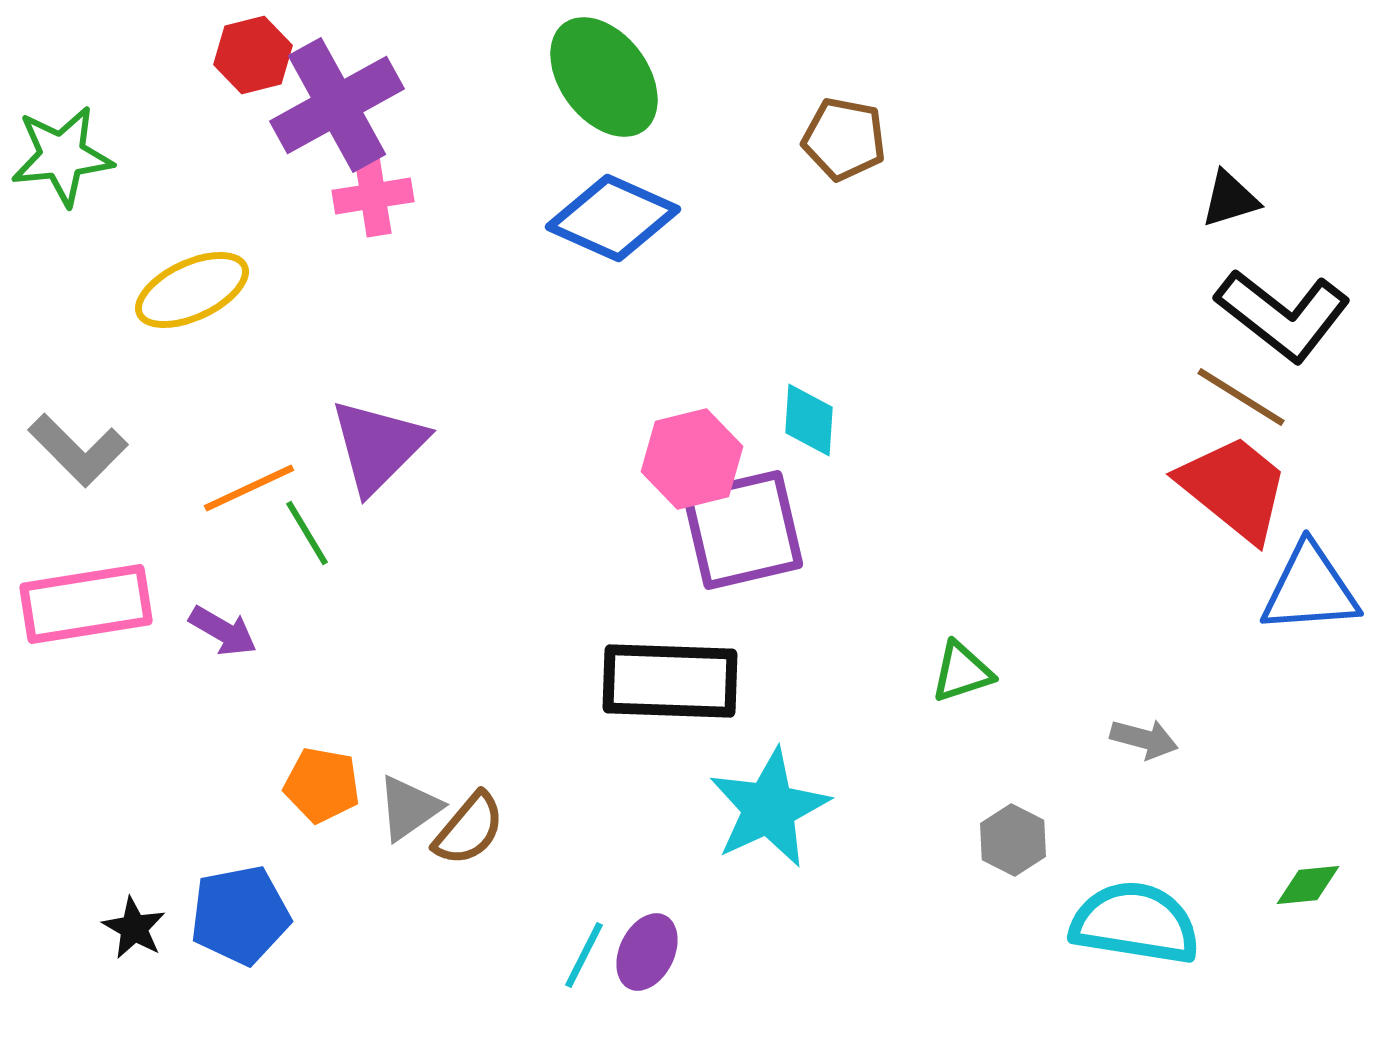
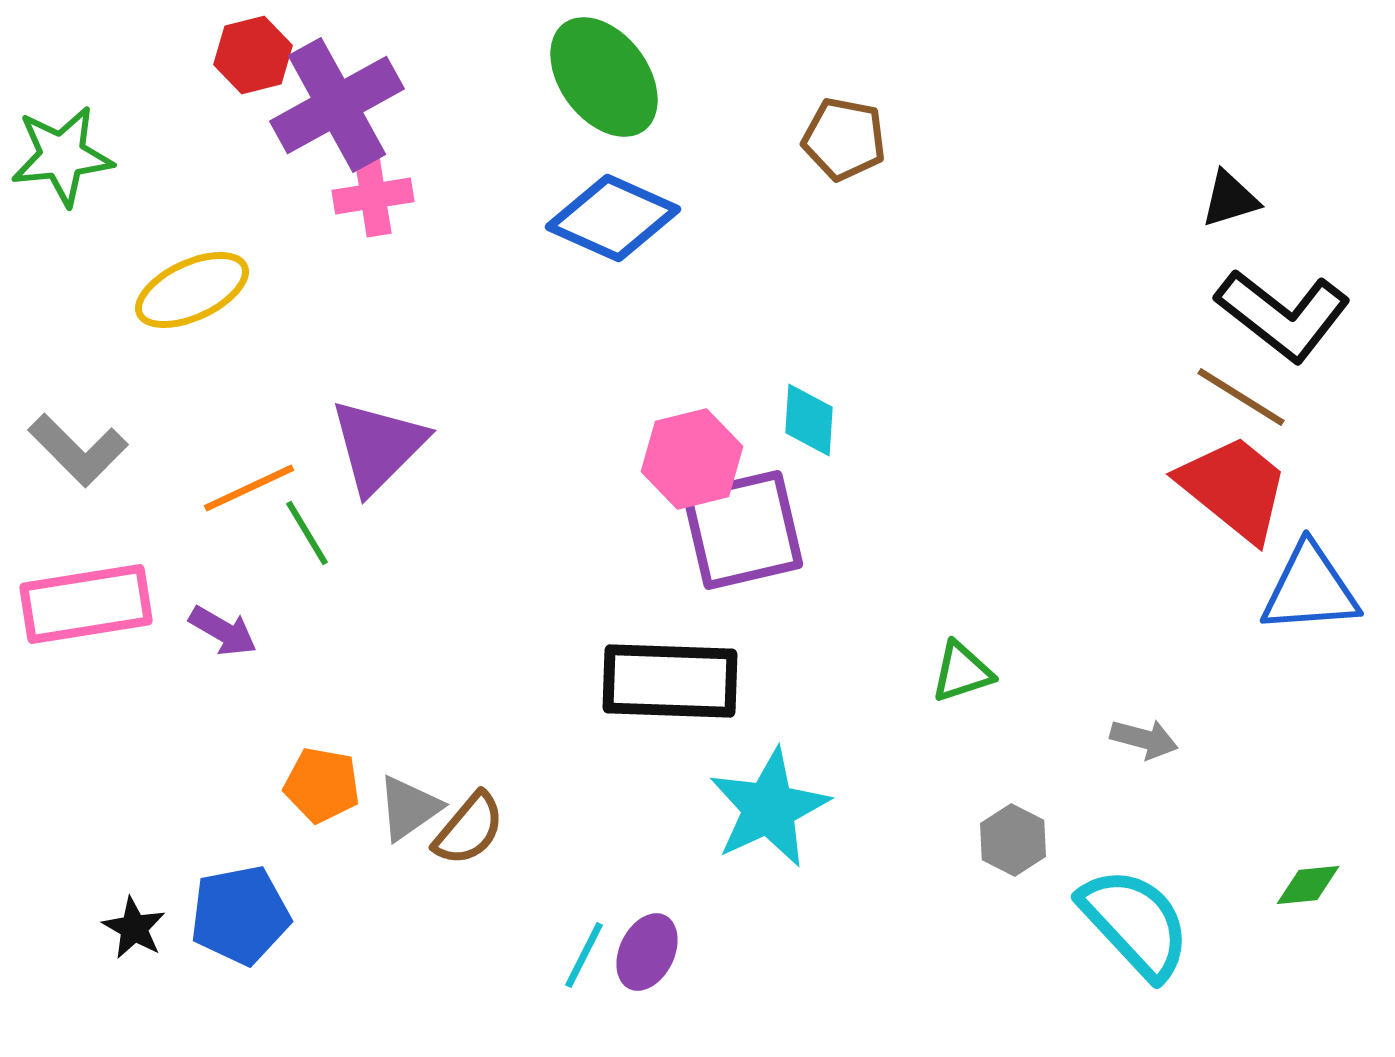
cyan semicircle: rotated 38 degrees clockwise
